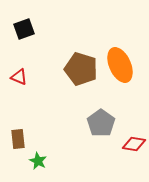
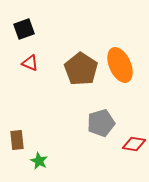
brown pentagon: rotated 16 degrees clockwise
red triangle: moved 11 px right, 14 px up
gray pentagon: rotated 20 degrees clockwise
brown rectangle: moved 1 px left, 1 px down
green star: moved 1 px right
